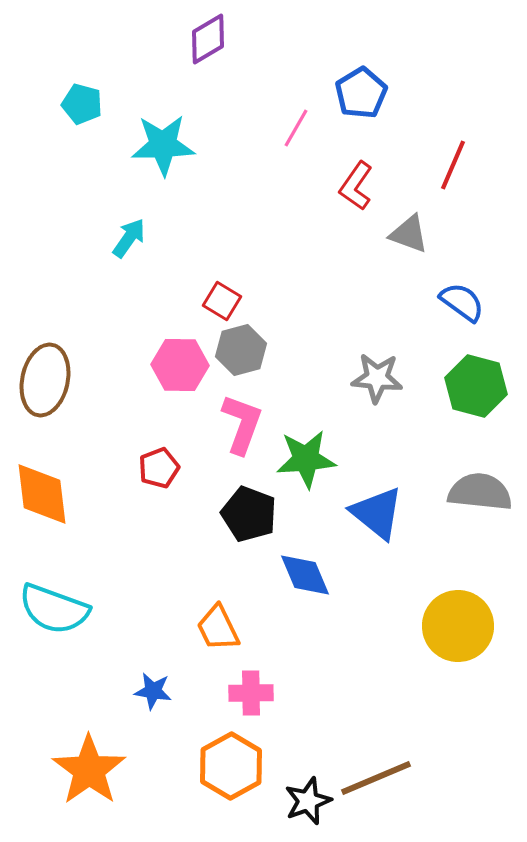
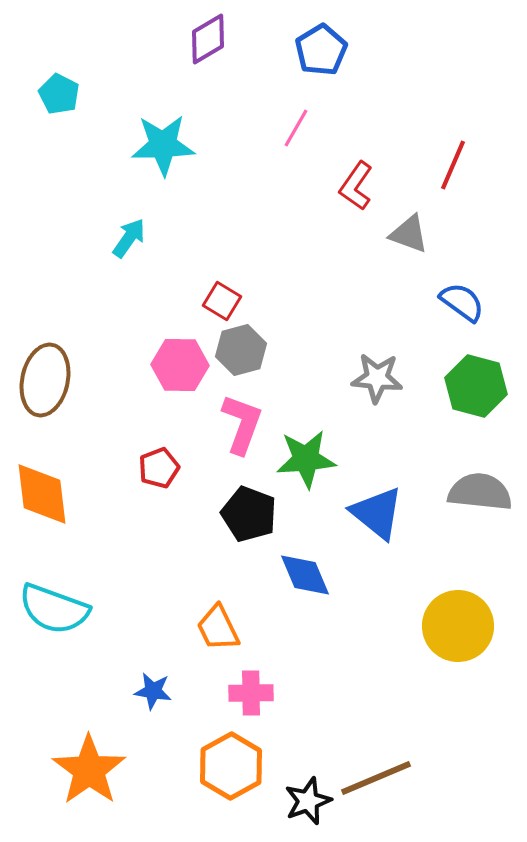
blue pentagon: moved 40 px left, 43 px up
cyan pentagon: moved 23 px left, 10 px up; rotated 12 degrees clockwise
